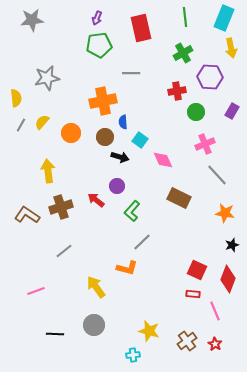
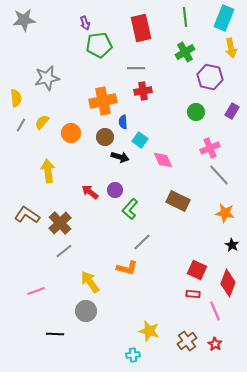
purple arrow at (97, 18): moved 12 px left, 5 px down; rotated 40 degrees counterclockwise
gray star at (32, 20): moved 8 px left
green cross at (183, 53): moved 2 px right, 1 px up
gray line at (131, 73): moved 5 px right, 5 px up
purple hexagon at (210, 77): rotated 10 degrees clockwise
red cross at (177, 91): moved 34 px left
pink cross at (205, 144): moved 5 px right, 4 px down
gray line at (217, 175): moved 2 px right
purple circle at (117, 186): moved 2 px left, 4 px down
brown rectangle at (179, 198): moved 1 px left, 3 px down
red arrow at (96, 200): moved 6 px left, 8 px up
brown cross at (61, 207): moved 1 px left, 16 px down; rotated 25 degrees counterclockwise
green L-shape at (132, 211): moved 2 px left, 2 px up
black star at (232, 245): rotated 24 degrees counterclockwise
red diamond at (228, 279): moved 4 px down
yellow arrow at (96, 287): moved 6 px left, 5 px up
gray circle at (94, 325): moved 8 px left, 14 px up
